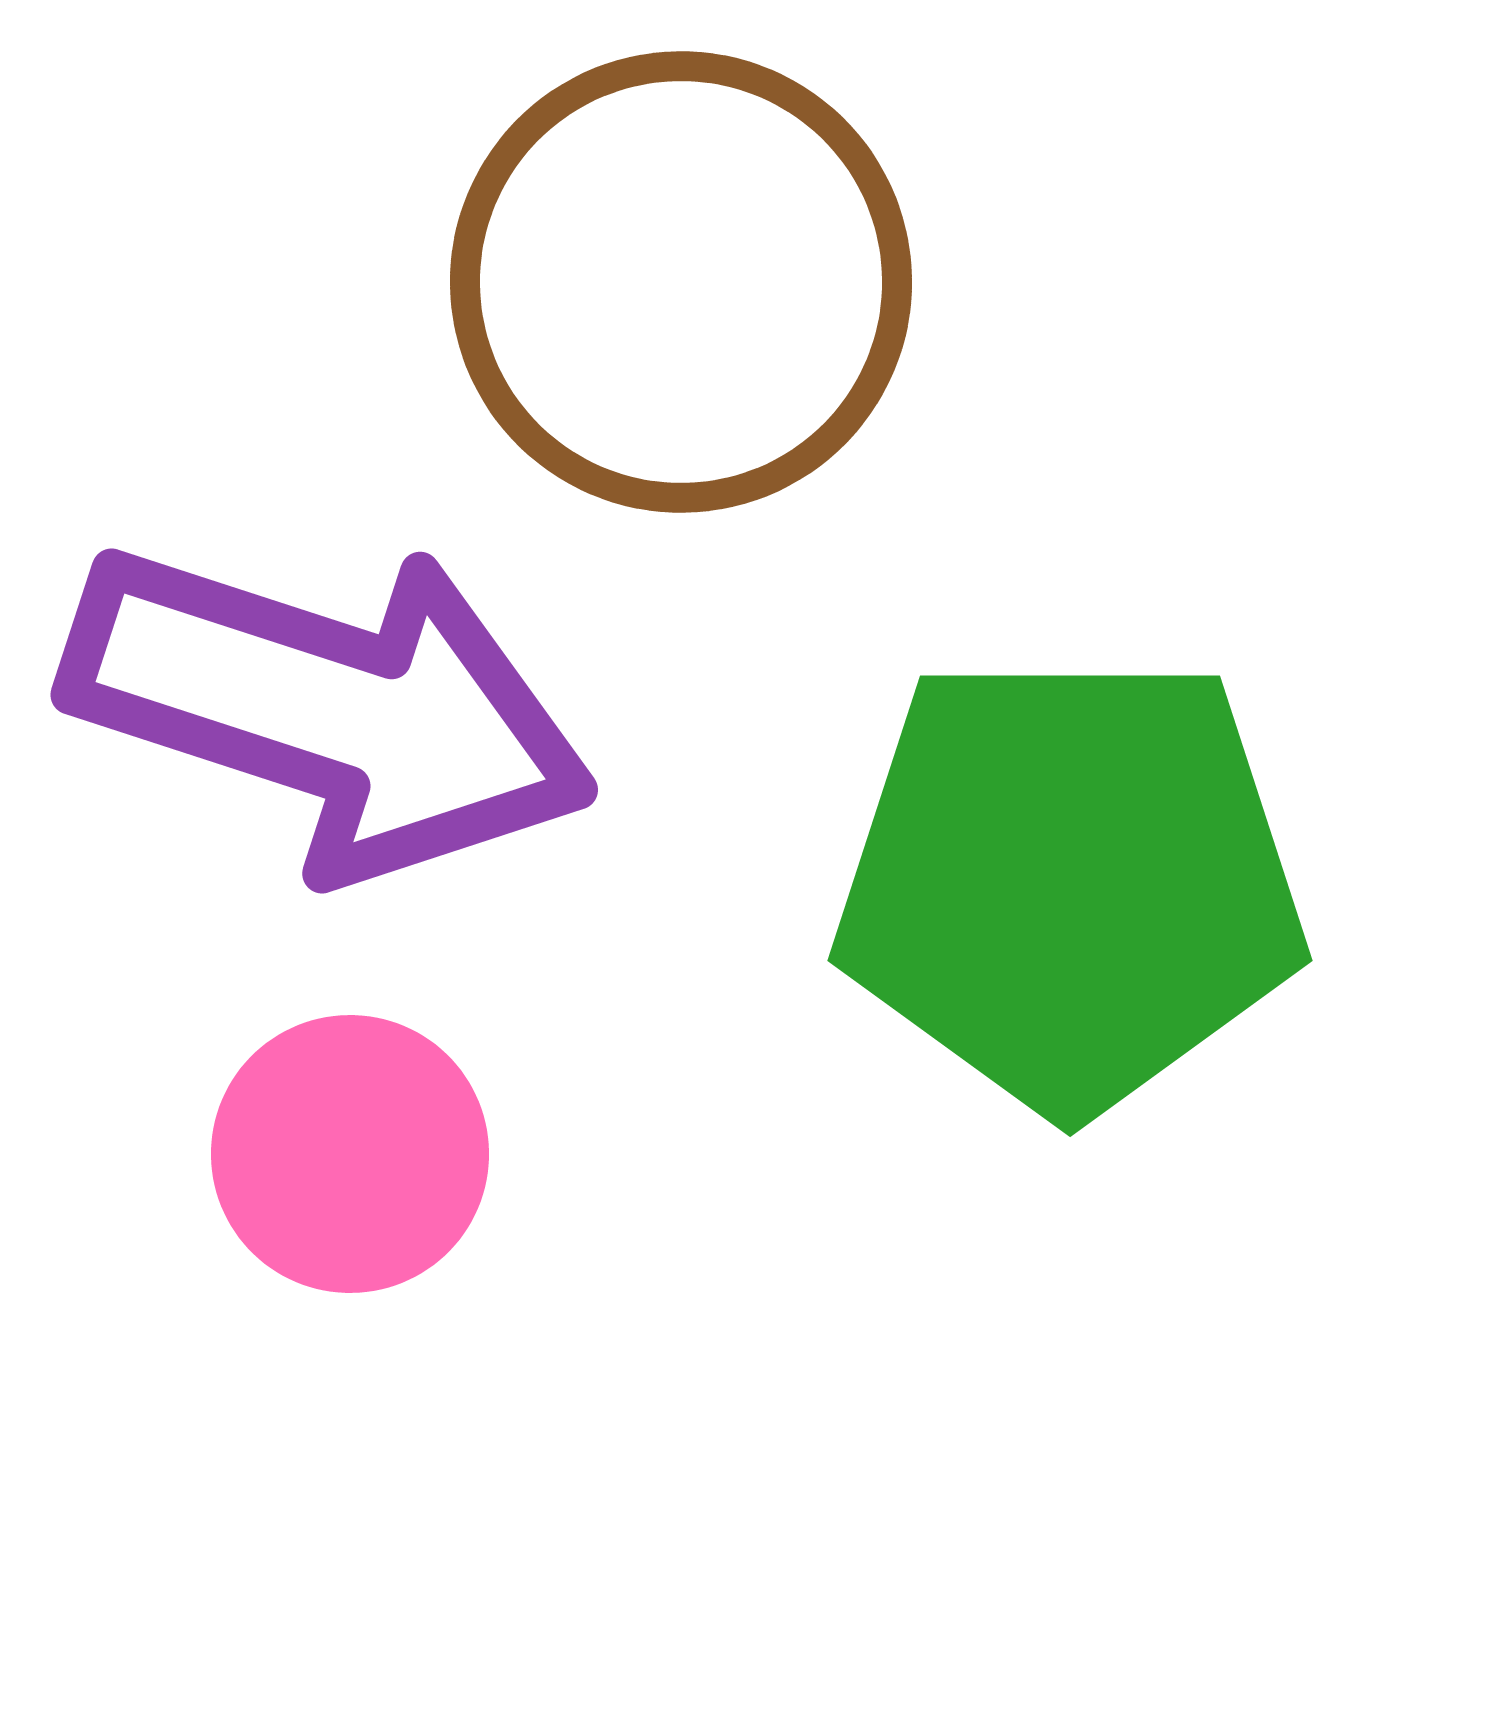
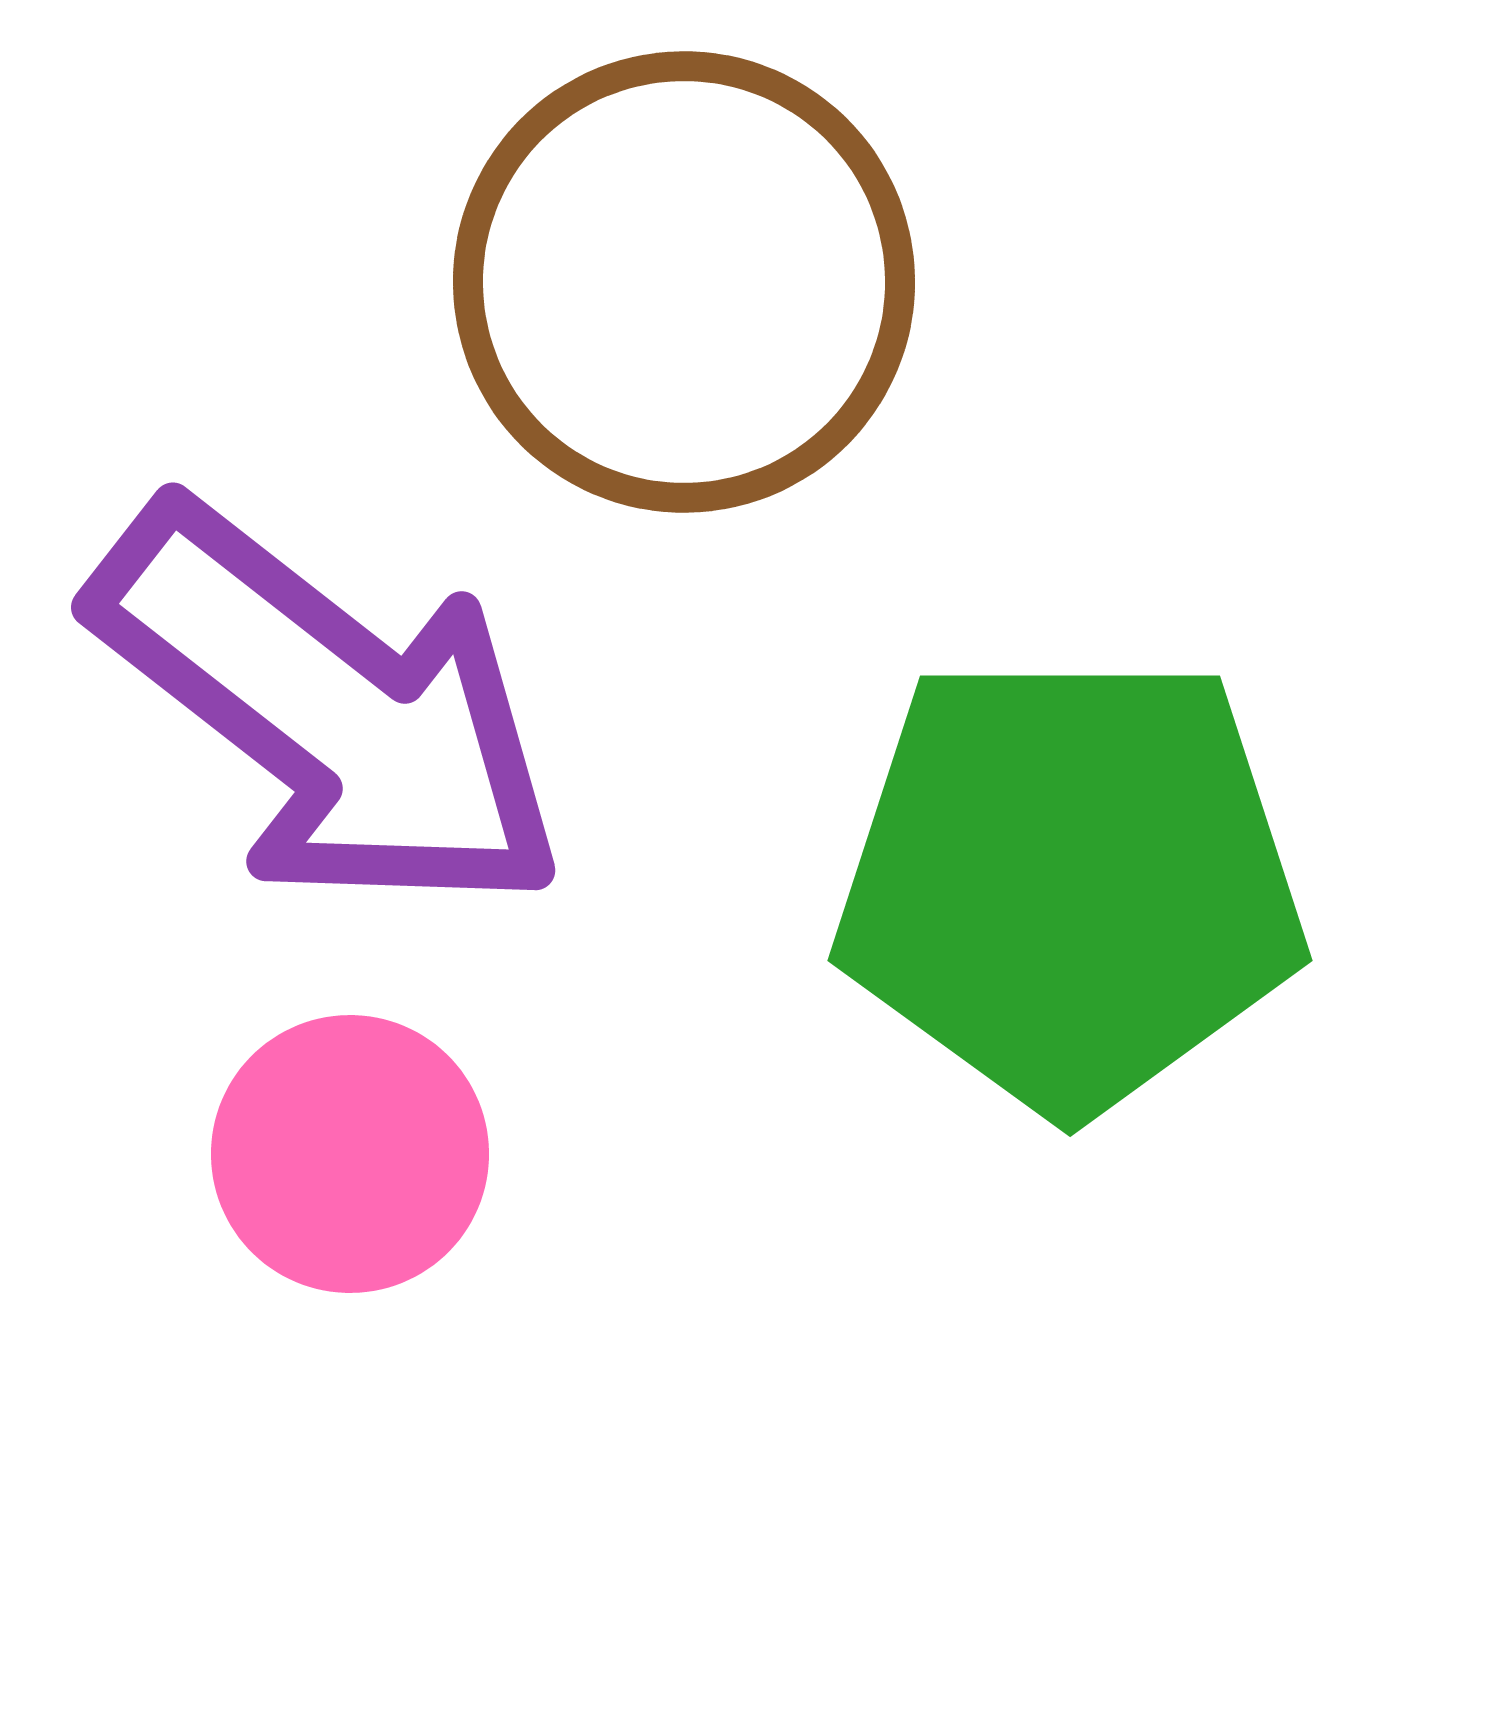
brown circle: moved 3 px right
purple arrow: rotated 20 degrees clockwise
